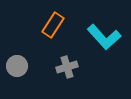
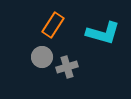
cyan L-shape: moved 1 px left, 4 px up; rotated 32 degrees counterclockwise
gray circle: moved 25 px right, 9 px up
